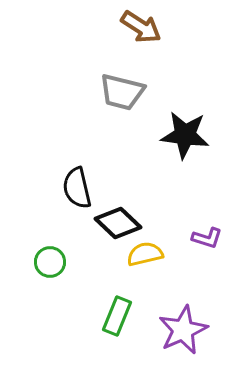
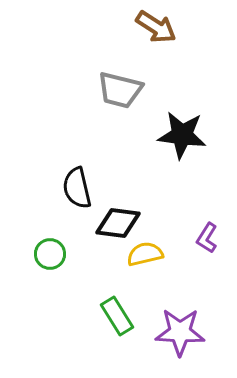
brown arrow: moved 15 px right
gray trapezoid: moved 2 px left, 2 px up
black star: moved 3 px left
black diamond: rotated 36 degrees counterclockwise
purple L-shape: rotated 104 degrees clockwise
green circle: moved 8 px up
green rectangle: rotated 54 degrees counterclockwise
purple star: moved 3 px left, 2 px down; rotated 27 degrees clockwise
